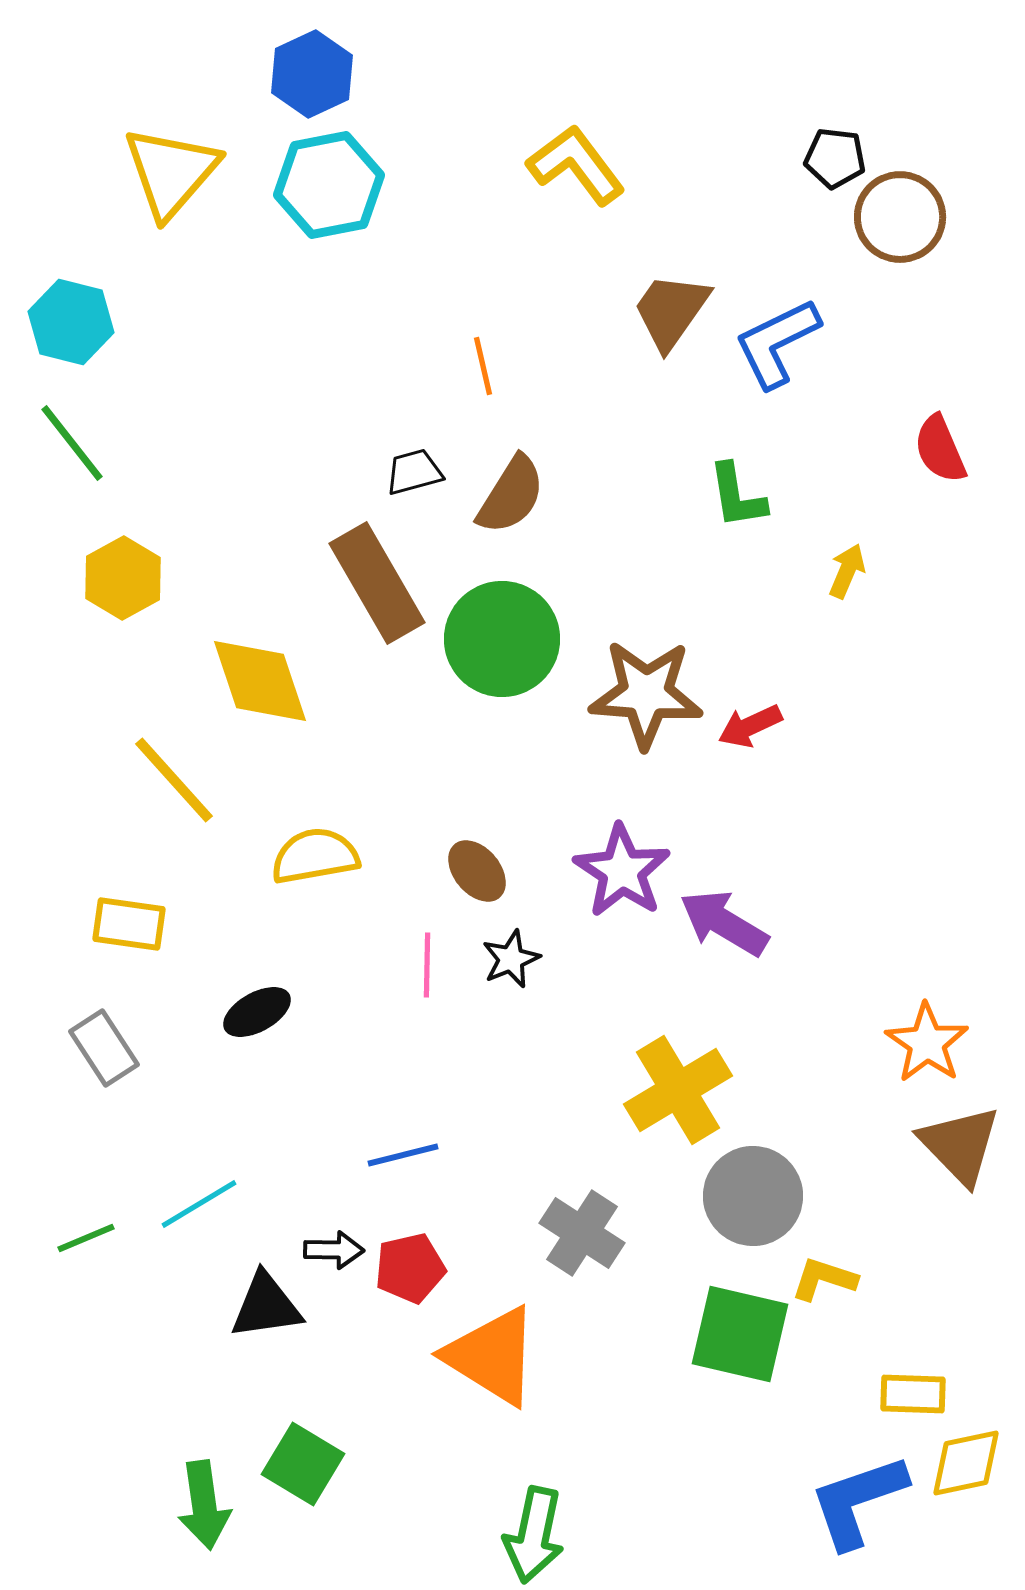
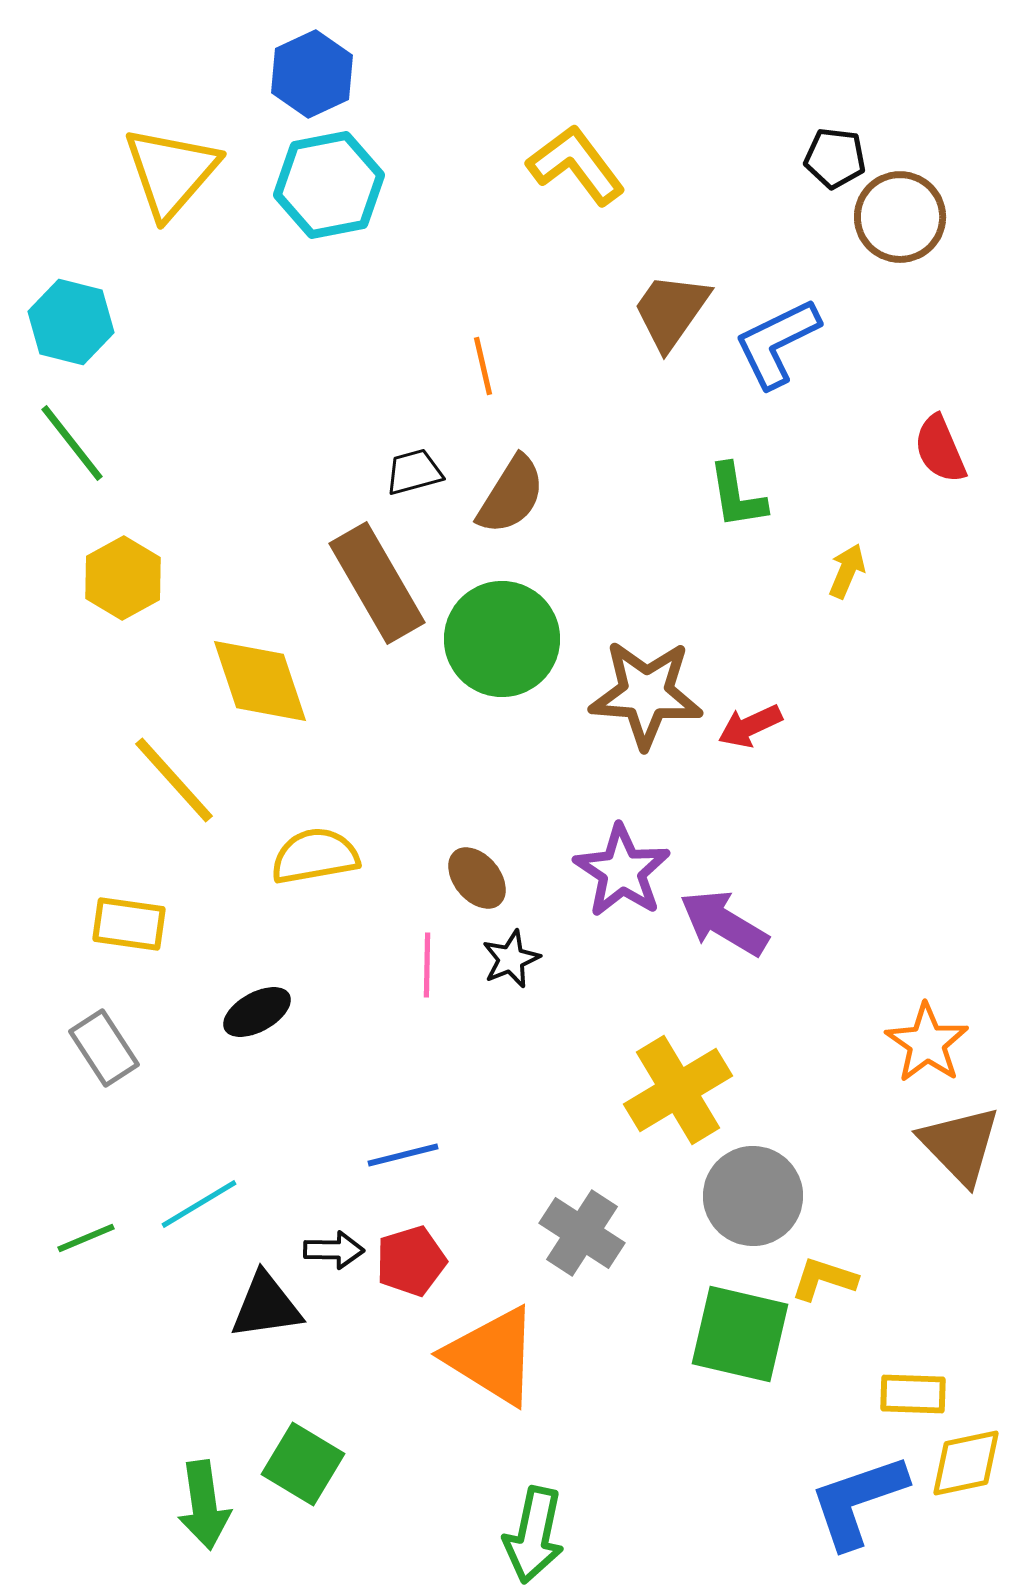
brown ellipse at (477, 871): moved 7 px down
red pentagon at (410, 1268): moved 1 px right, 7 px up; rotated 4 degrees counterclockwise
